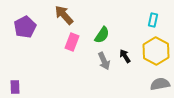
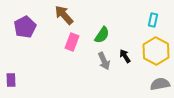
purple rectangle: moved 4 px left, 7 px up
